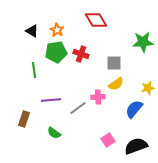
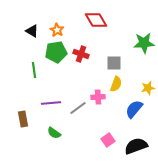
green star: moved 1 px right, 1 px down
yellow semicircle: rotated 35 degrees counterclockwise
purple line: moved 3 px down
brown rectangle: moved 1 px left; rotated 28 degrees counterclockwise
